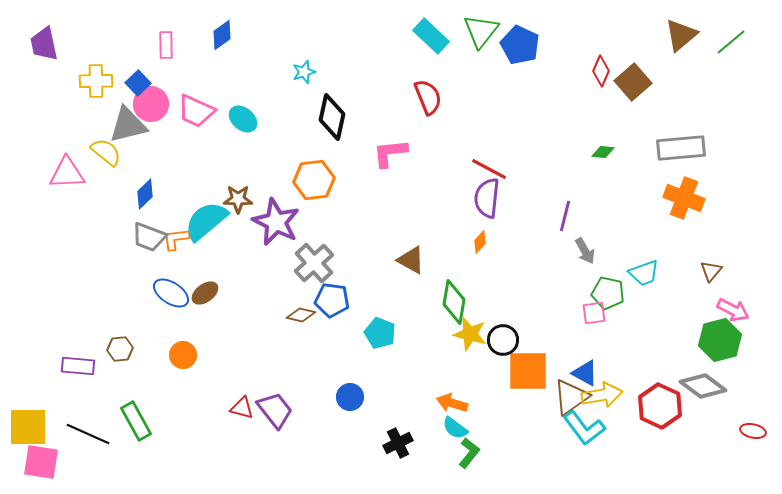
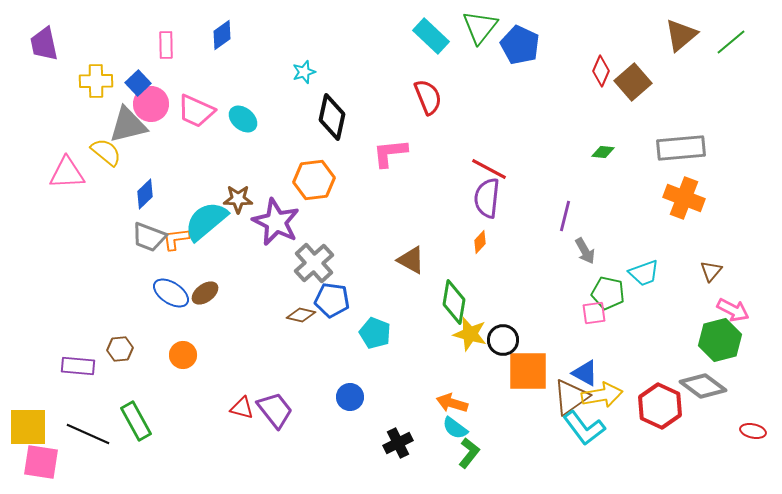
green triangle at (481, 31): moved 1 px left, 4 px up
cyan pentagon at (380, 333): moved 5 px left
